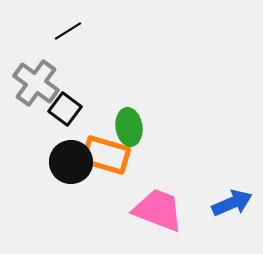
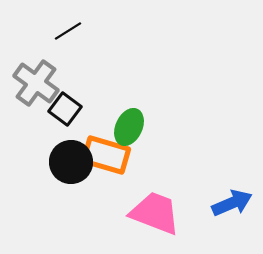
green ellipse: rotated 33 degrees clockwise
pink trapezoid: moved 3 px left, 3 px down
